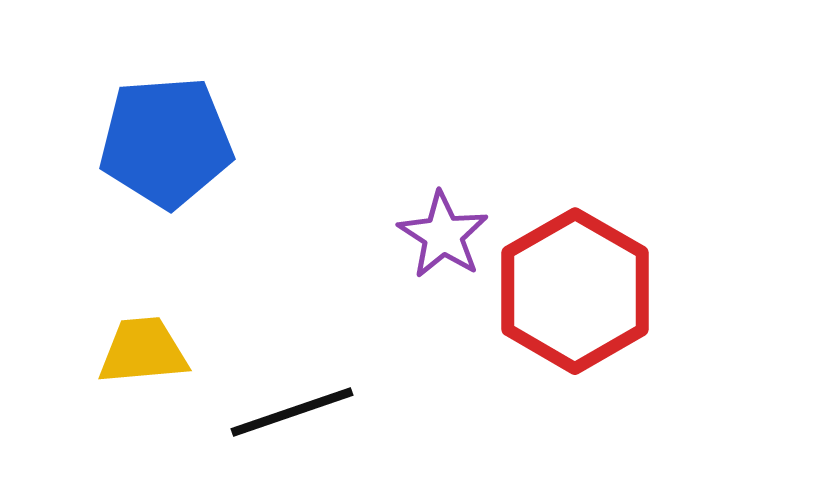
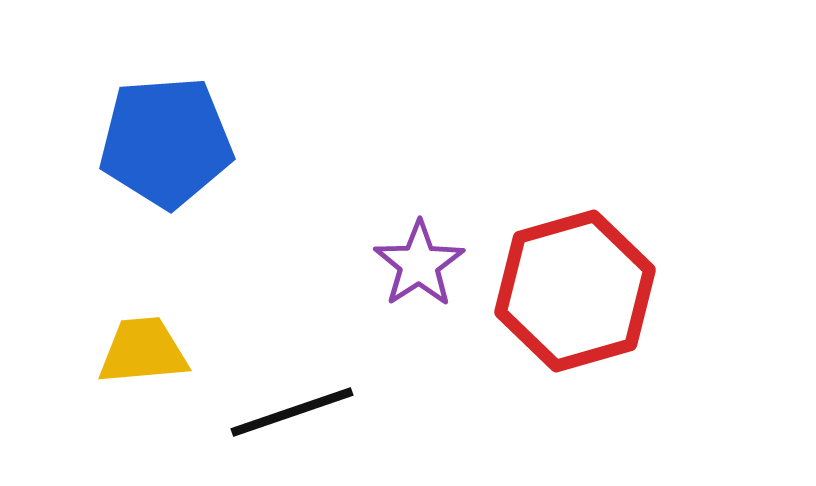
purple star: moved 24 px left, 29 px down; rotated 6 degrees clockwise
red hexagon: rotated 14 degrees clockwise
